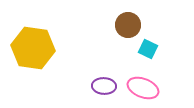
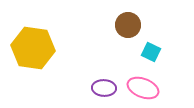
cyan square: moved 3 px right, 3 px down
purple ellipse: moved 2 px down
